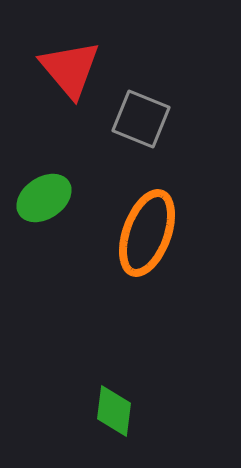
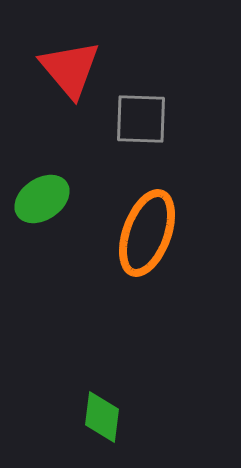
gray square: rotated 20 degrees counterclockwise
green ellipse: moved 2 px left, 1 px down
green diamond: moved 12 px left, 6 px down
